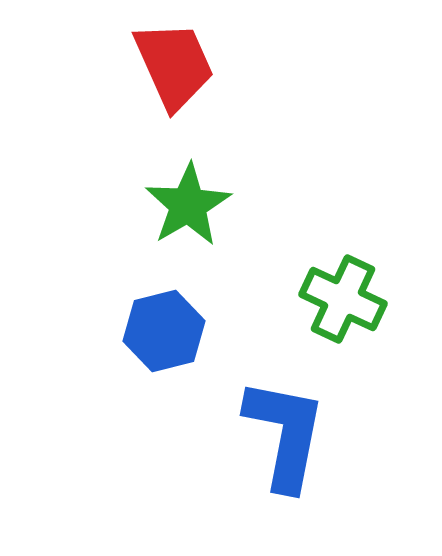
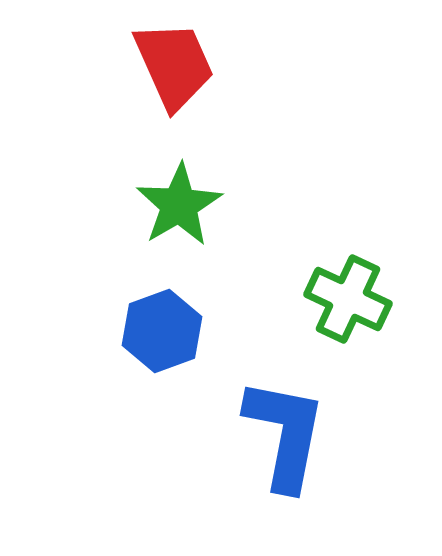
green star: moved 9 px left
green cross: moved 5 px right
blue hexagon: moved 2 px left; rotated 6 degrees counterclockwise
